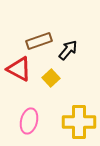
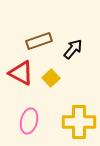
black arrow: moved 5 px right, 1 px up
red triangle: moved 2 px right, 4 px down
